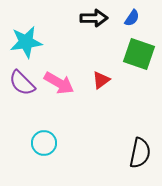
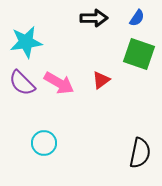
blue semicircle: moved 5 px right
